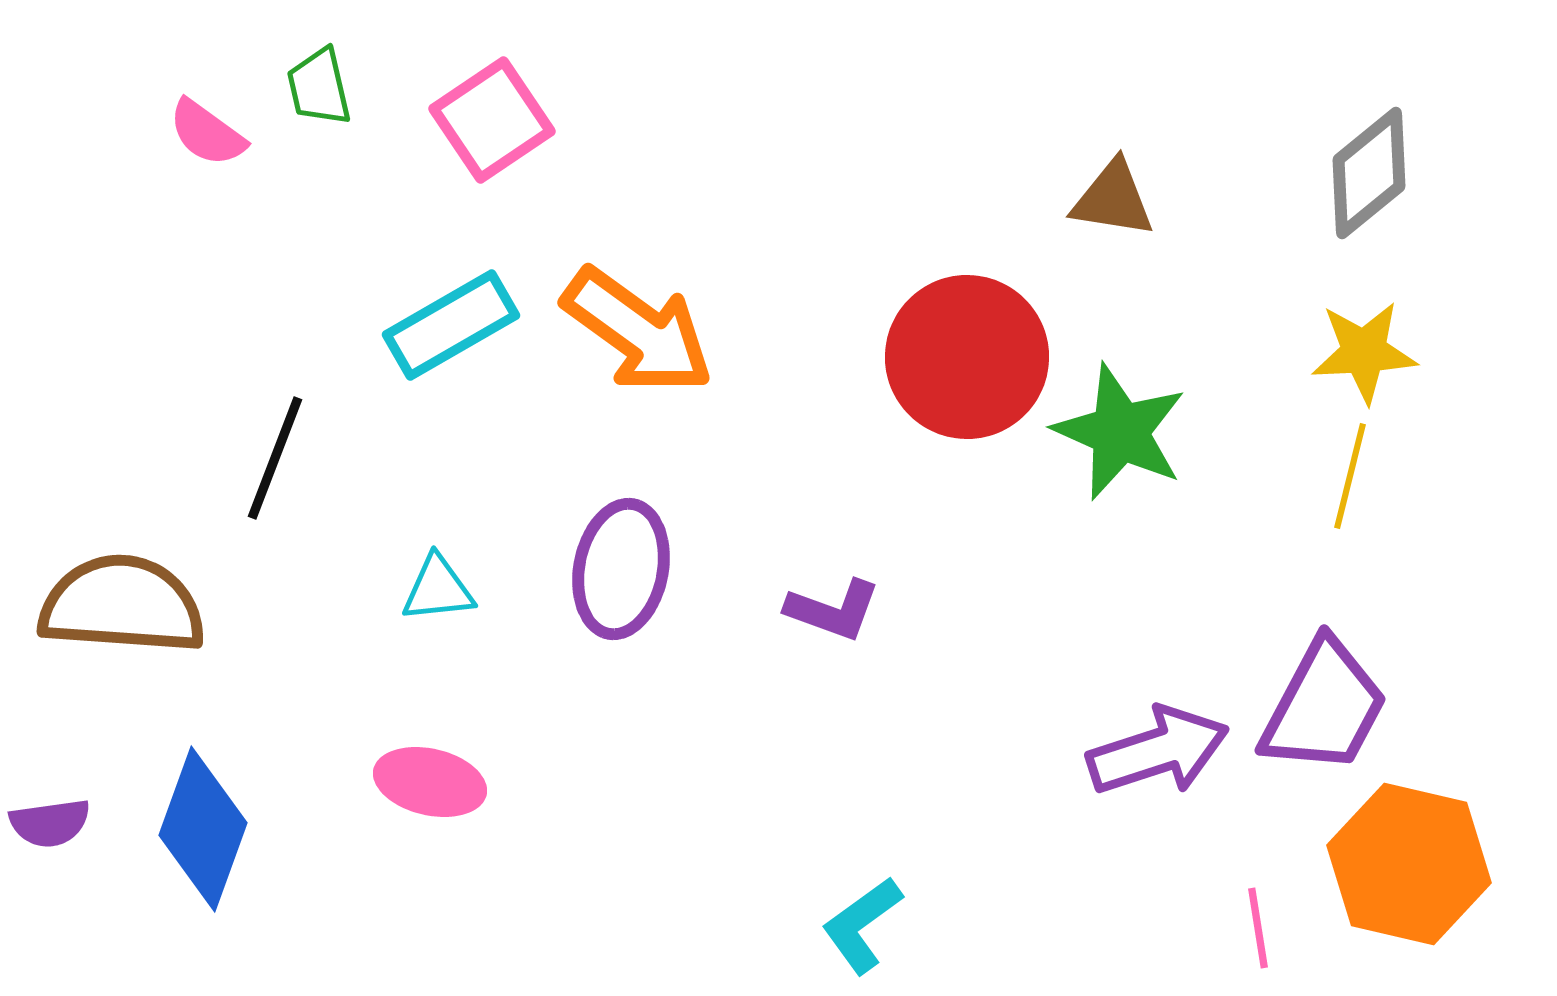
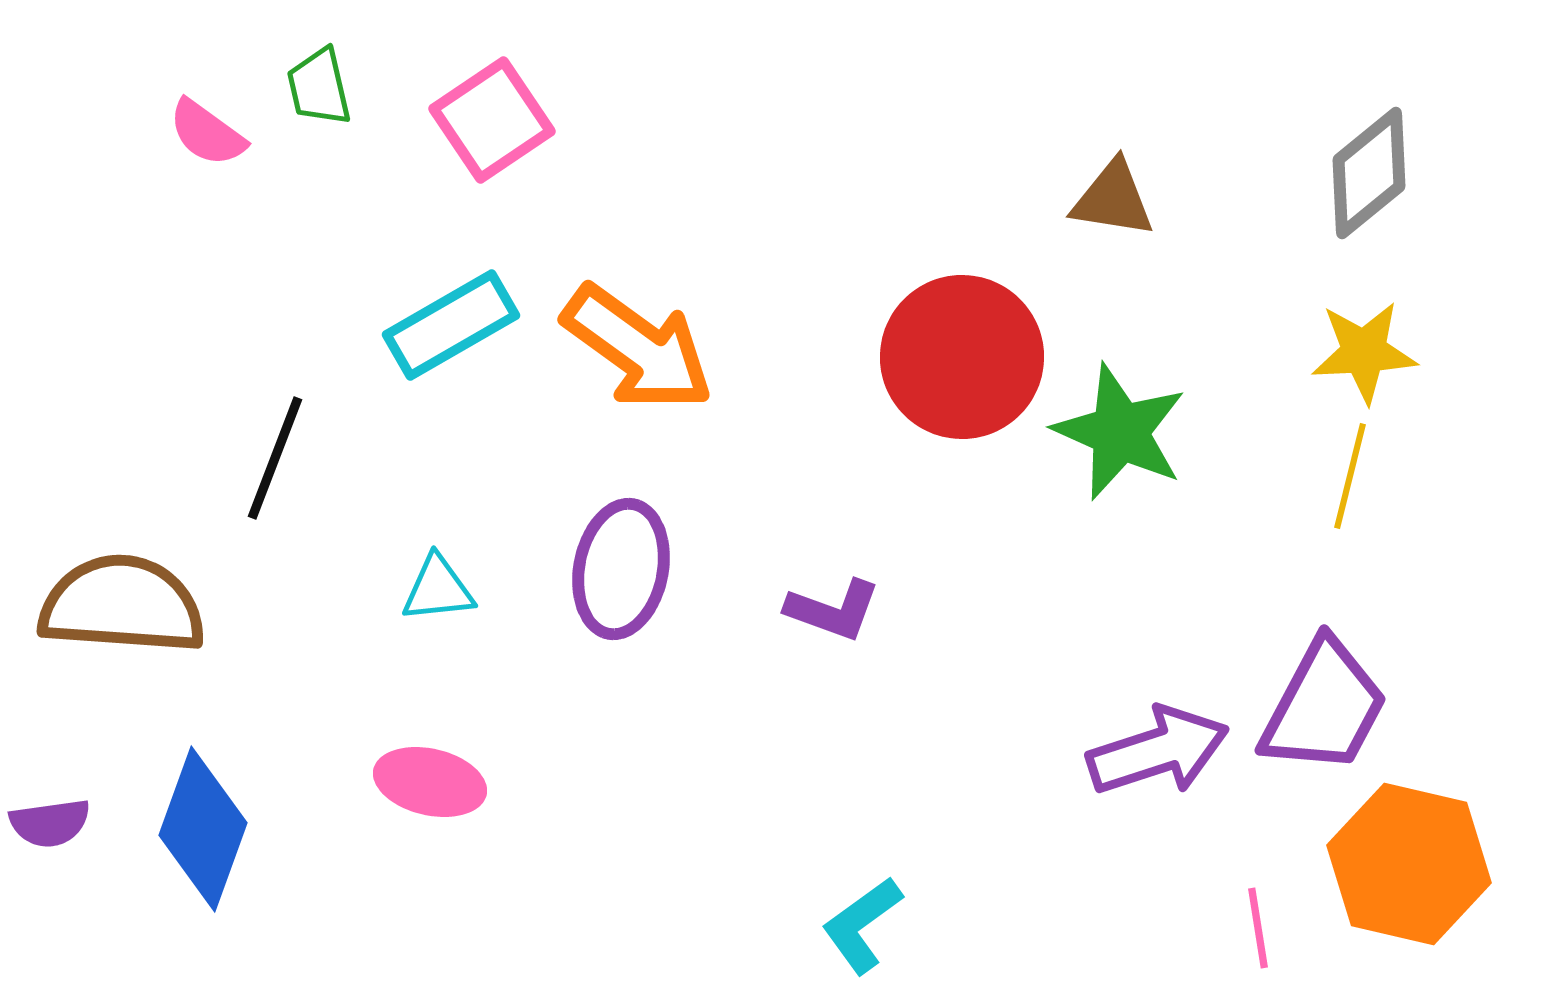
orange arrow: moved 17 px down
red circle: moved 5 px left
